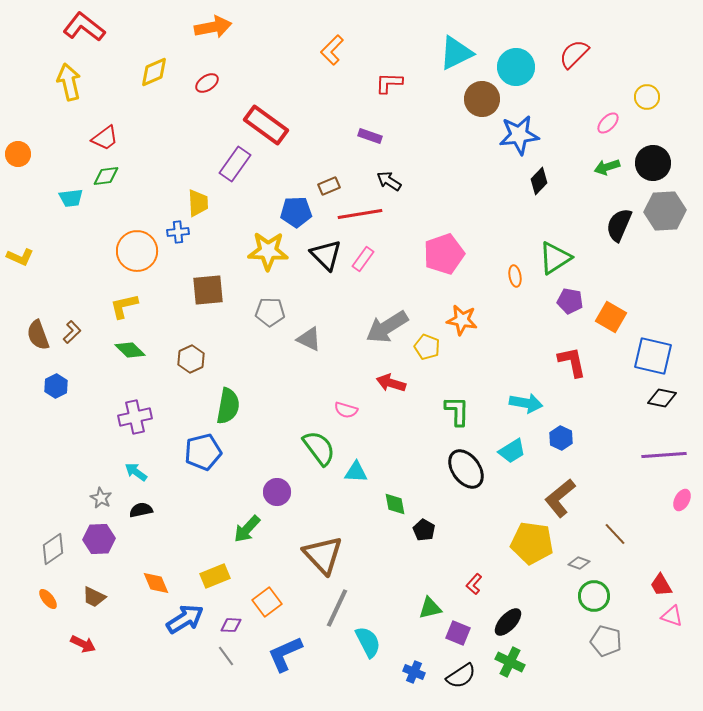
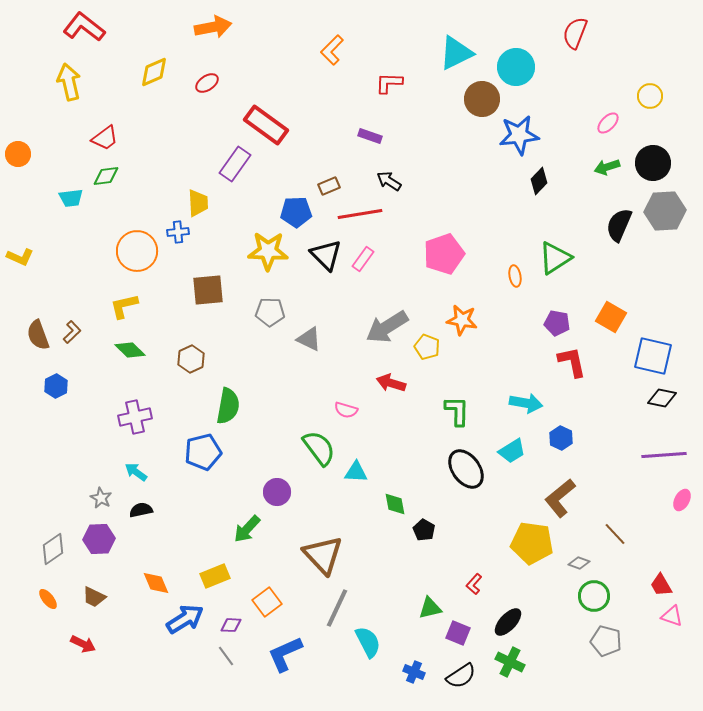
red semicircle at (574, 54): moved 1 px right, 21 px up; rotated 24 degrees counterclockwise
yellow circle at (647, 97): moved 3 px right, 1 px up
purple pentagon at (570, 301): moved 13 px left, 22 px down
